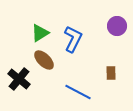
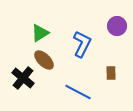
blue L-shape: moved 9 px right, 5 px down
black cross: moved 4 px right, 1 px up
